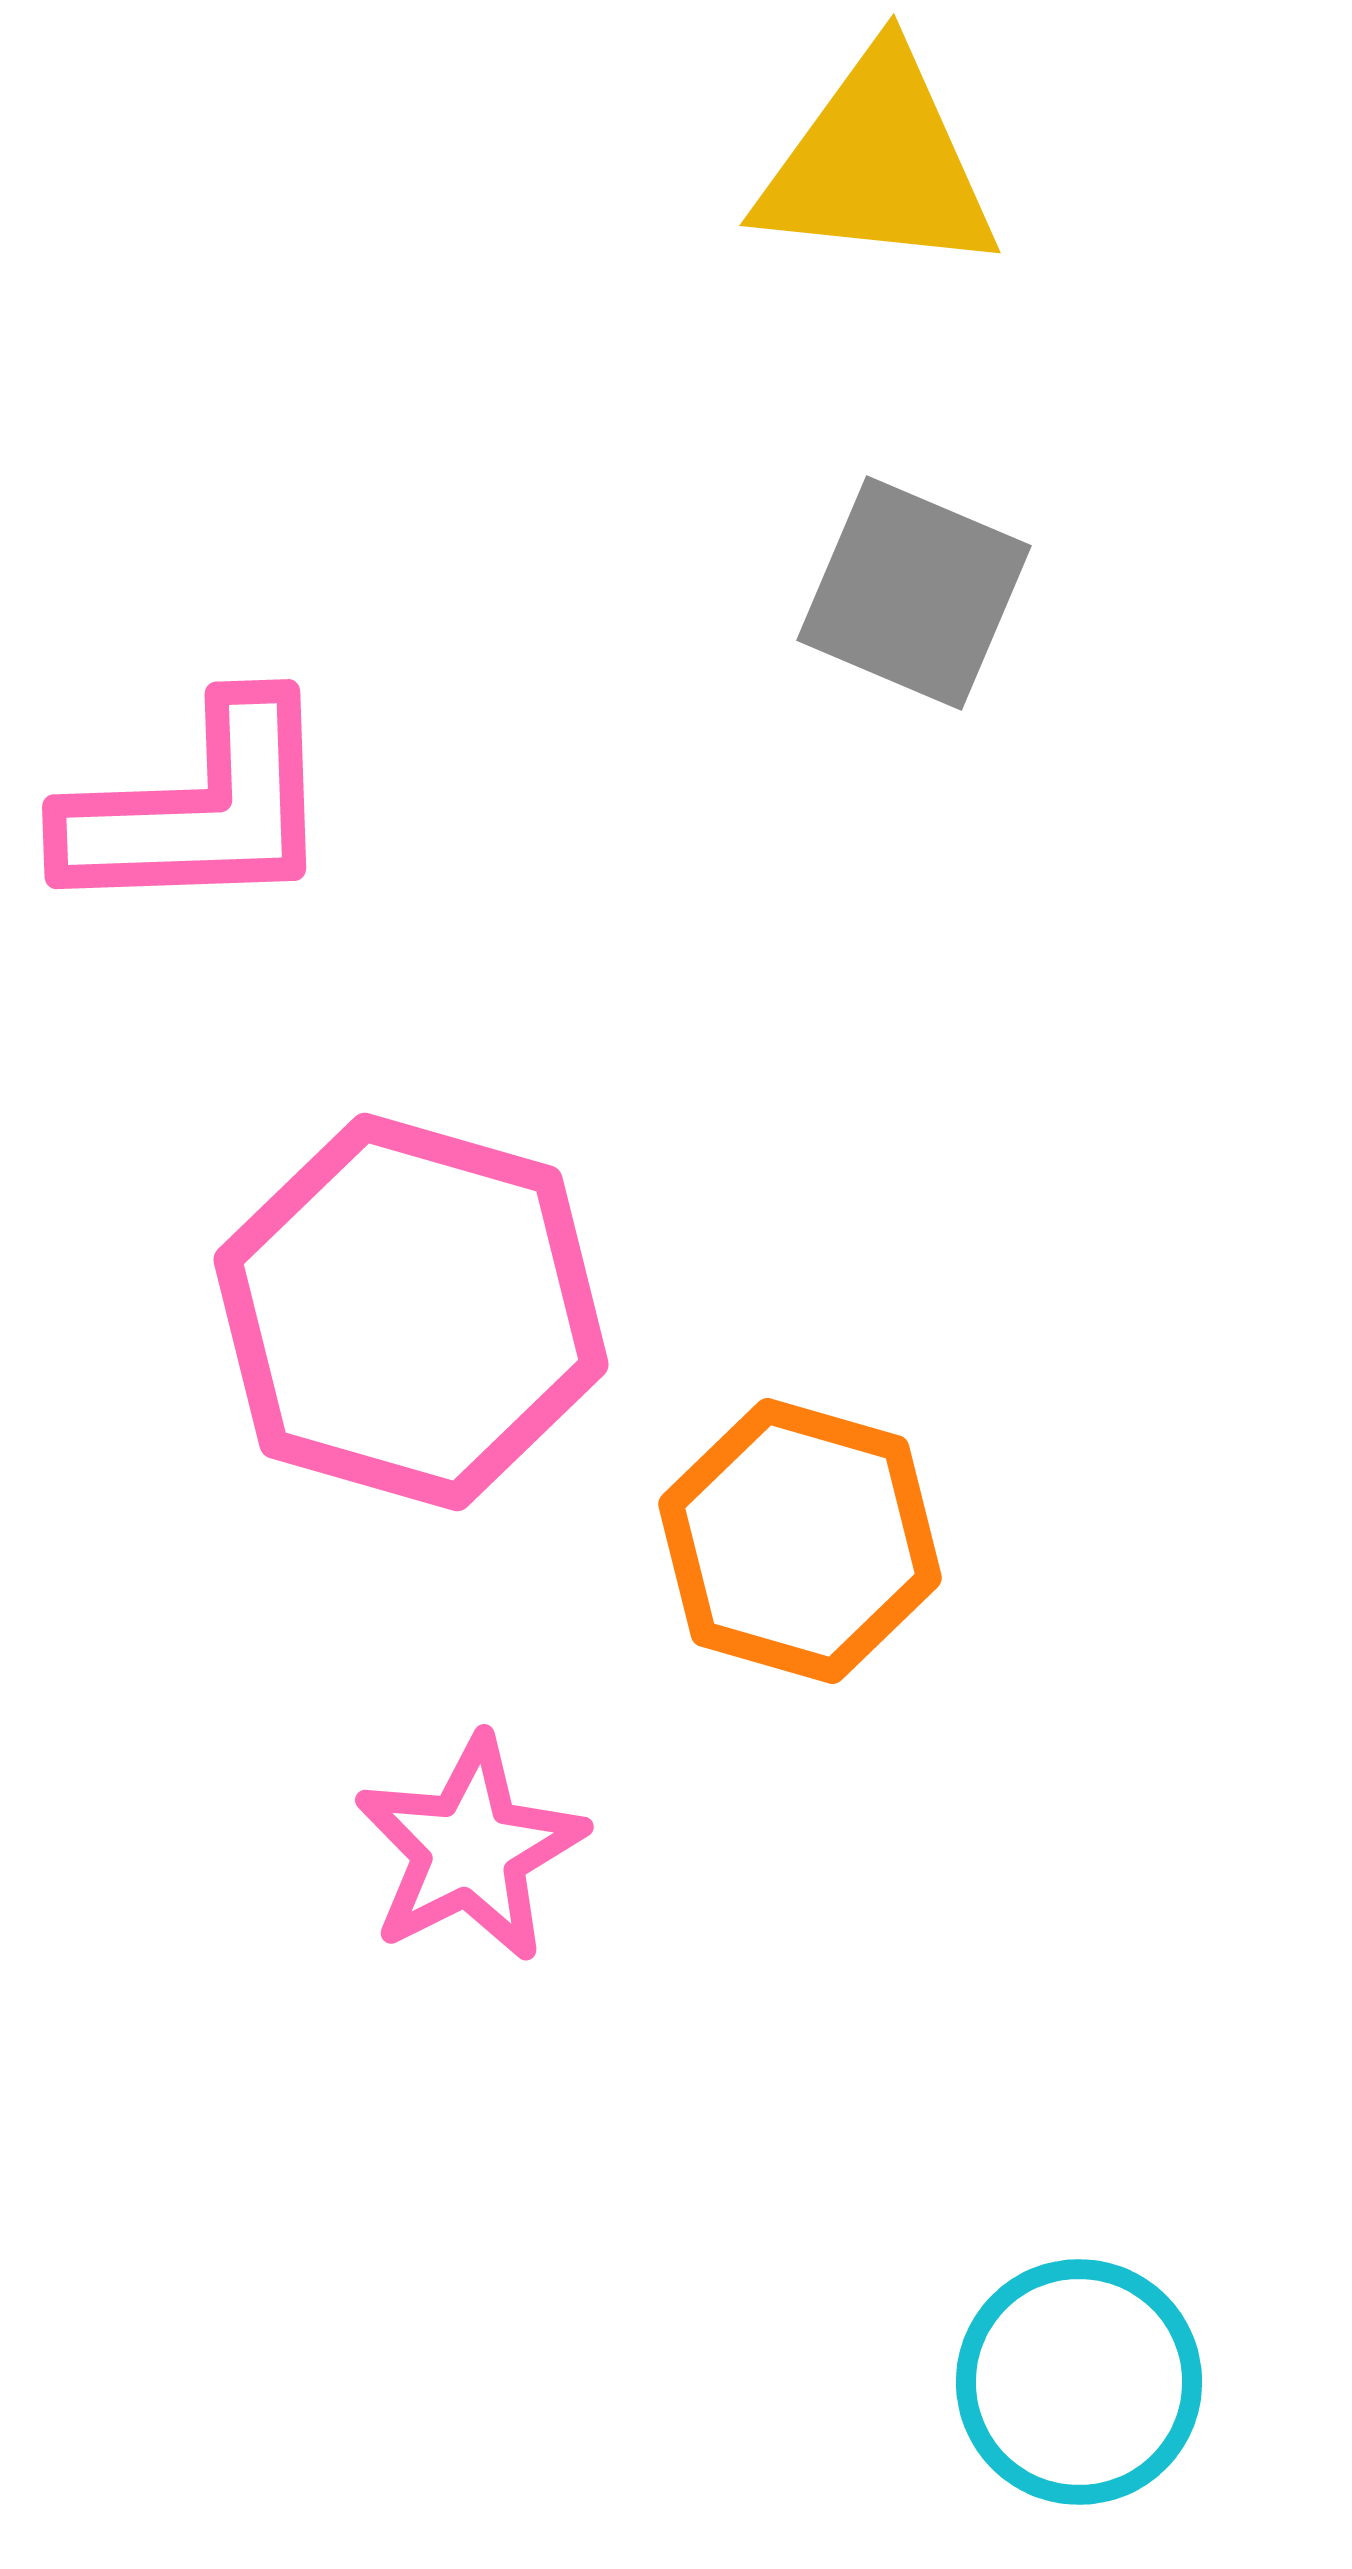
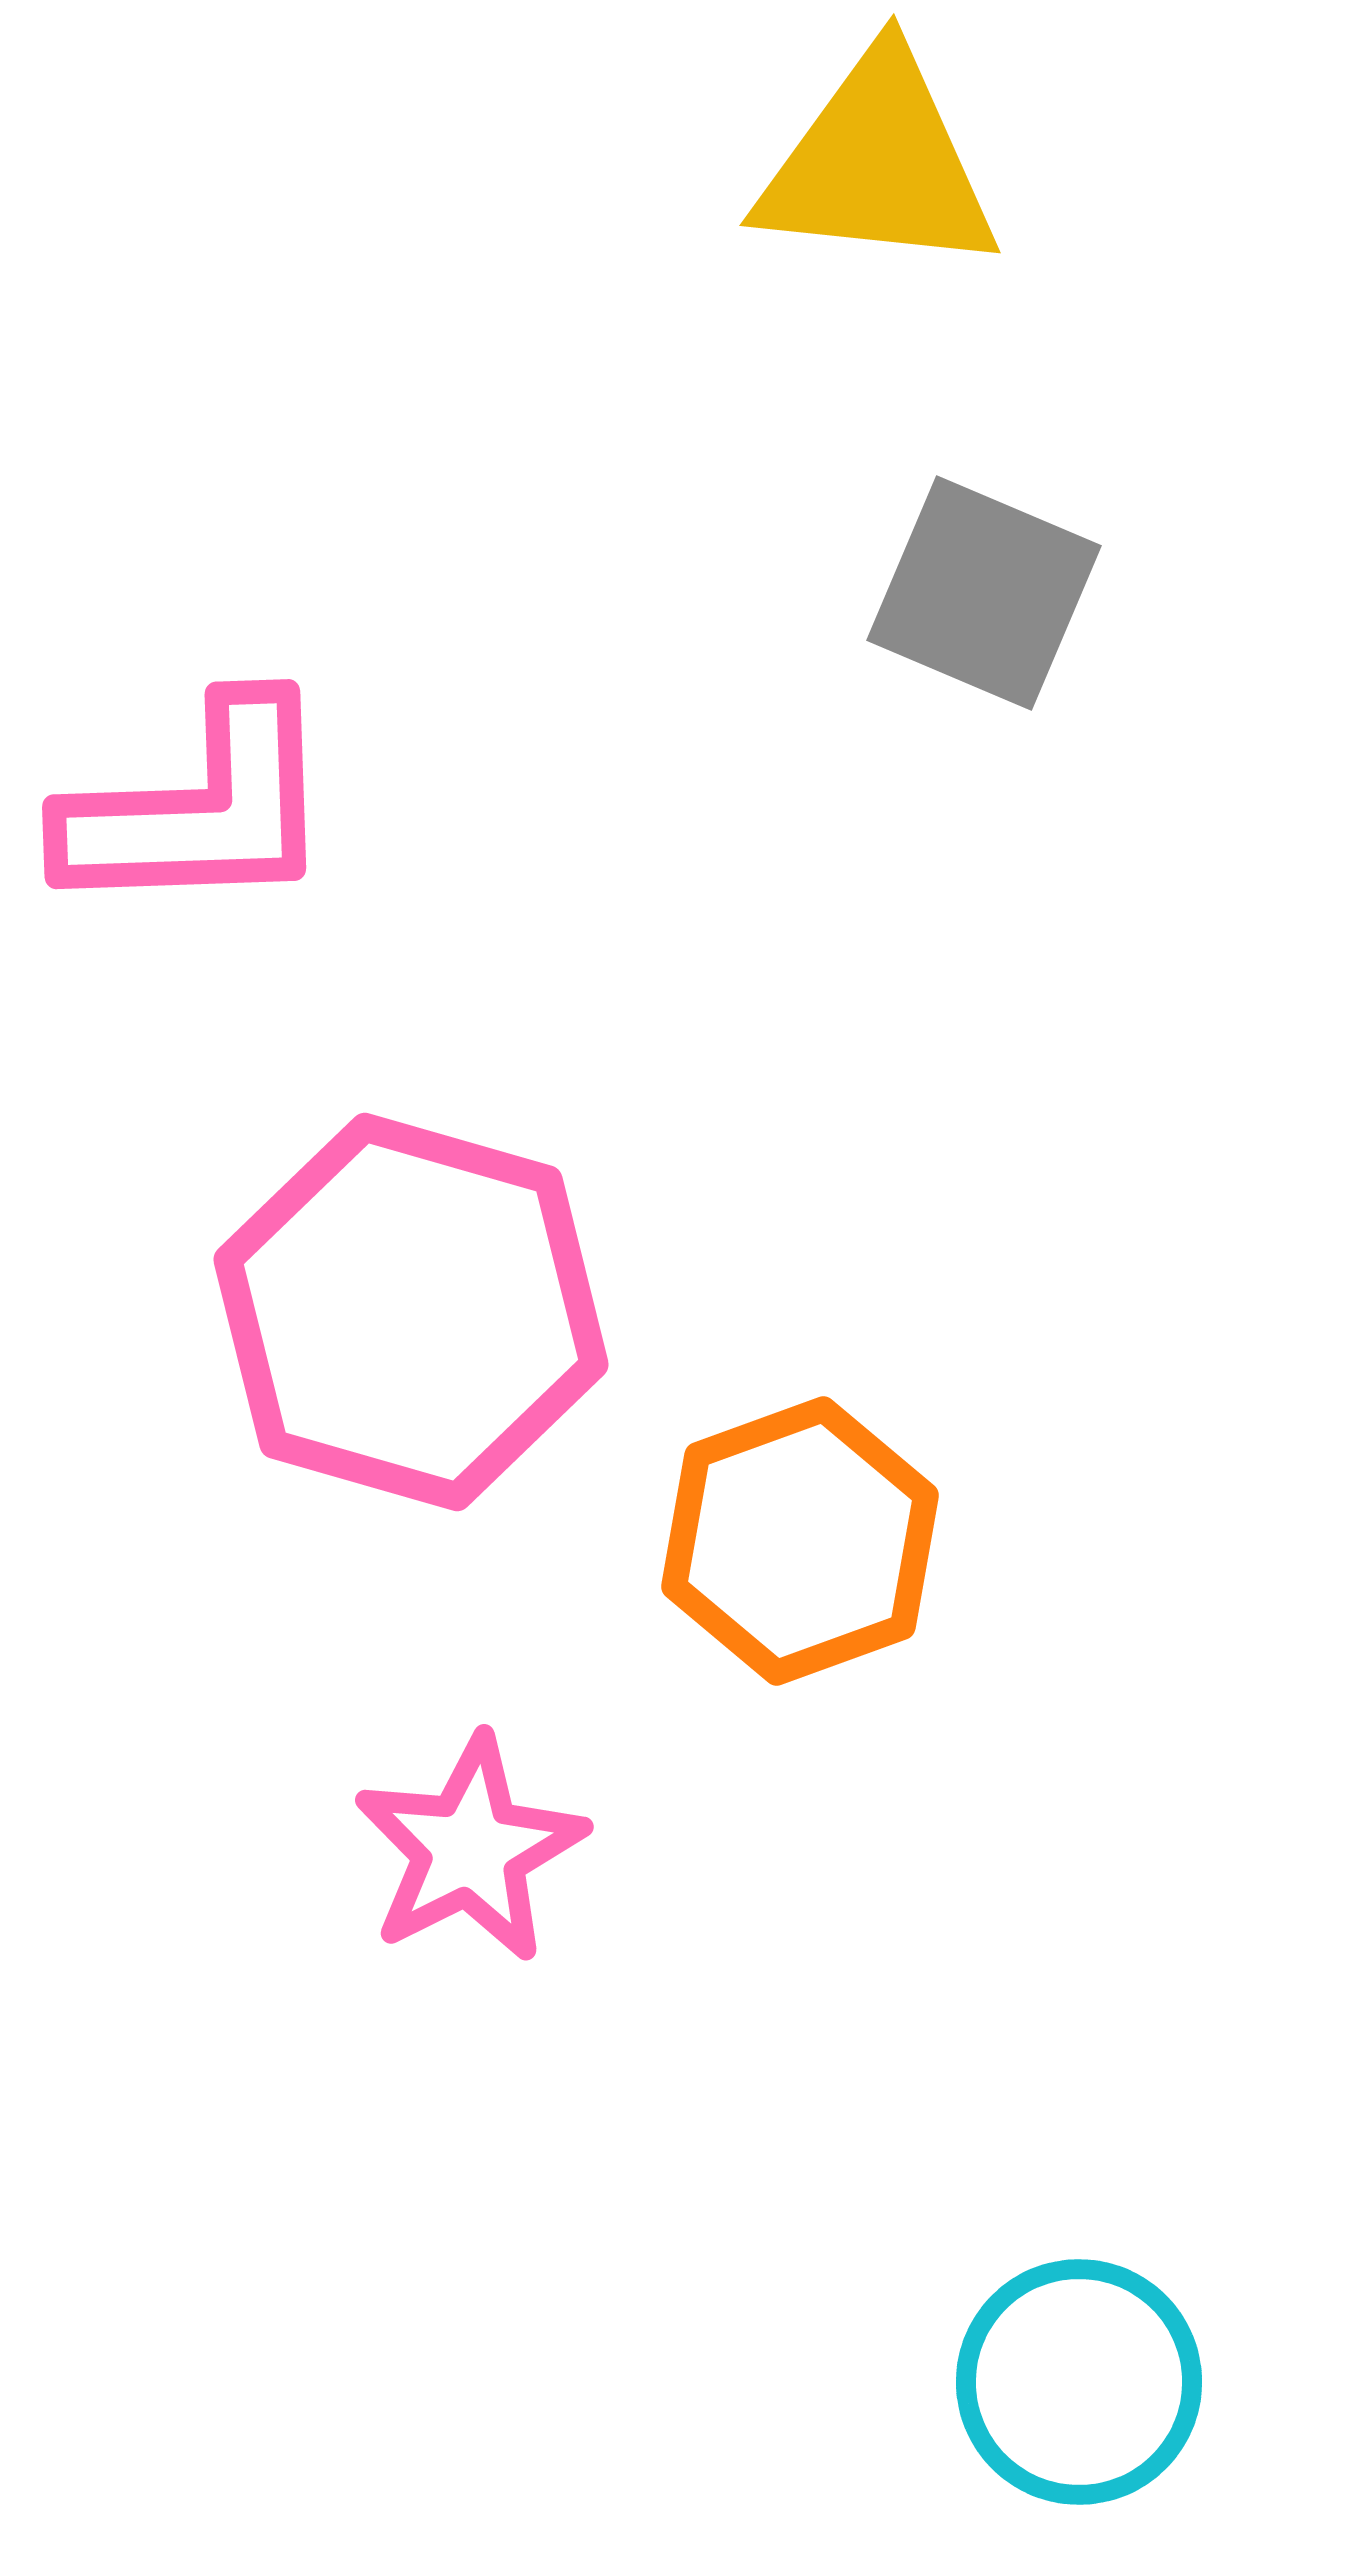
gray square: moved 70 px right
orange hexagon: rotated 24 degrees clockwise
